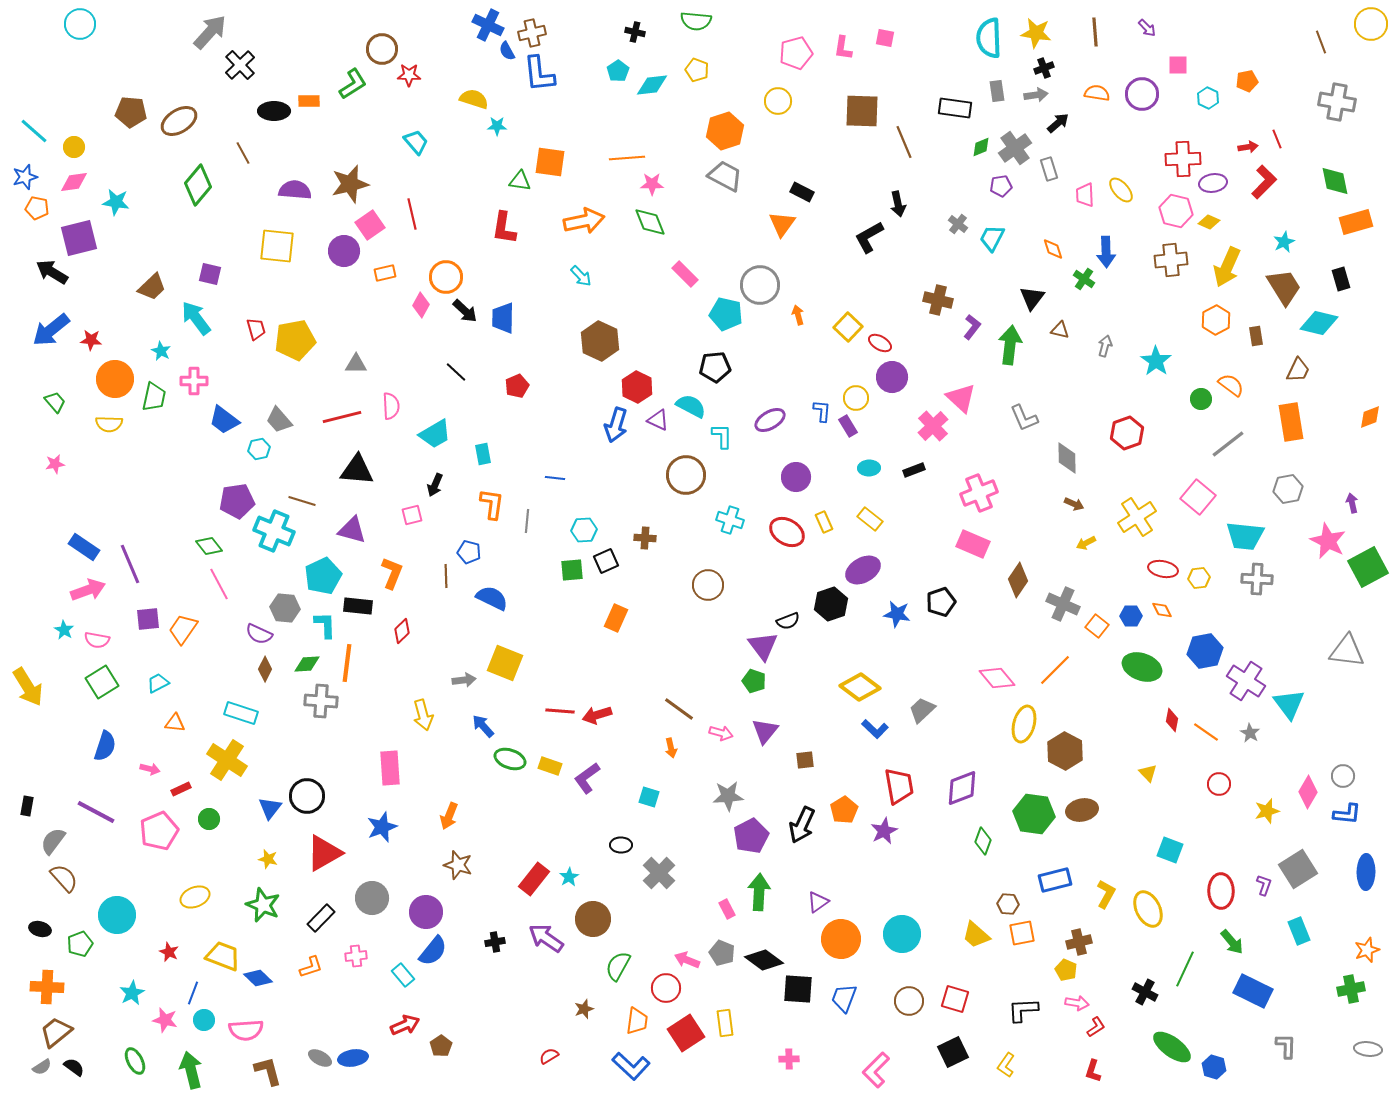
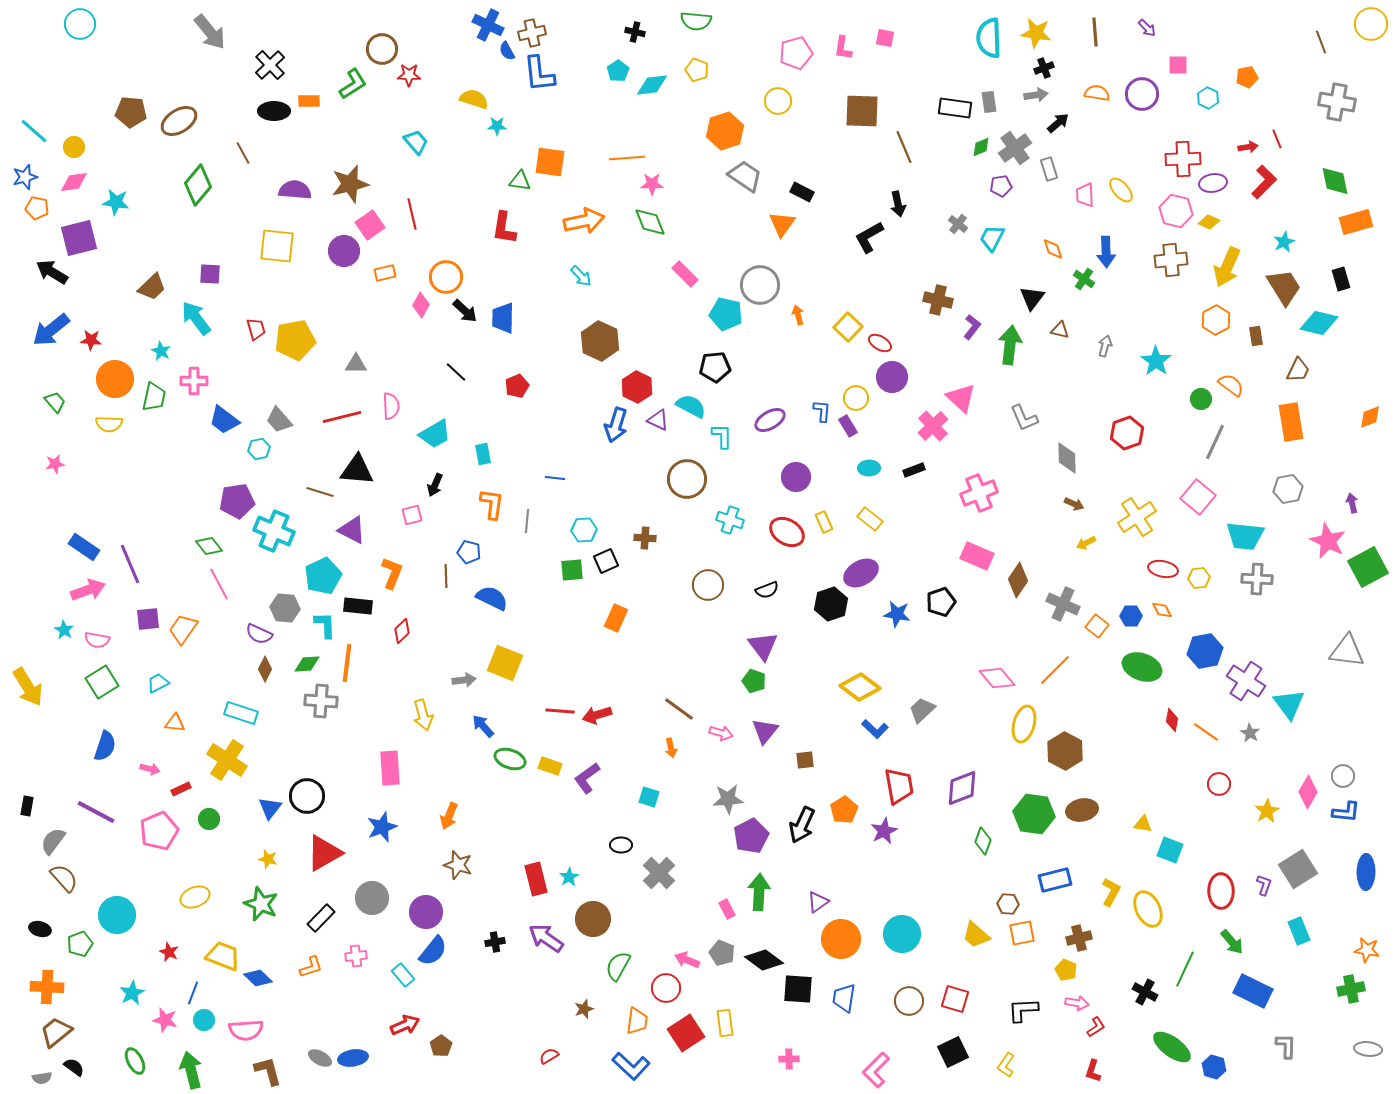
gray arrow at (210, 32): rotated 99 degrees clockwise
black cross at (240, 65): moved 30 px right
orange pentagon at (1247, 81): moved 4 px up
gray rectangle at (997, 91): moved 8 px left, 11 px down
brown line at (904, 142): moved 5 px down
gray trapezoid at (725, 176): moved 20 px right; rotated 6 degrees clockwise
purple square at (210, 274): rotated 10 degrees counterclockwise
gray line at (1228, 444): moved 13 px left, 2 px up; rotated 27 degrees counterclockwise
brown circle at (686, 475): moved 1 px right, 4 px down
brown line at (302, 501): moved 18 px right, 9 px up
purple triangle at (352, 530): rotated 12 degrees clockwise
pink rectangle at (973, 544): moved 4 px right, 12 px down
purple ellipse at (863, 570): moved 2 px left, 3 px down
black semicircle at (788, 621): moved 21 px left, 31 px up
yellow triangle at (1148, 773): moved 5 px left, 51 px down; rotated 36 degrees counterclockwise
gray star at (728, 796): moved 3 px down
yellow star at (1267, 811): rotated 15 degrees counterclockwise
blue L-shape at (1347, 814): moved 1 px left, 2 px up
red rectangle at (534, 879): moved 2 px right; rotated 52 degrees counterclockwise
yellow L-shape at (1106, 894): moved 5 px right, 2 px up
green star at (263, 905): moved 2 px left, 1 px up
brown cross at (1079, 942): moved 4 px up
orange star at (1367, 950): rotated 30 degrees clockwise
blue trapezoid at (844, 998): rotated 12 degrees counterclockwise
gray semicircle at (42, 1067): moved 11 px down; rotated 24 degrees clockwise
